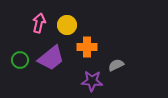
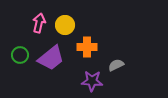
yellow circle: moved 2 px left
green circle: moved 5 px up
